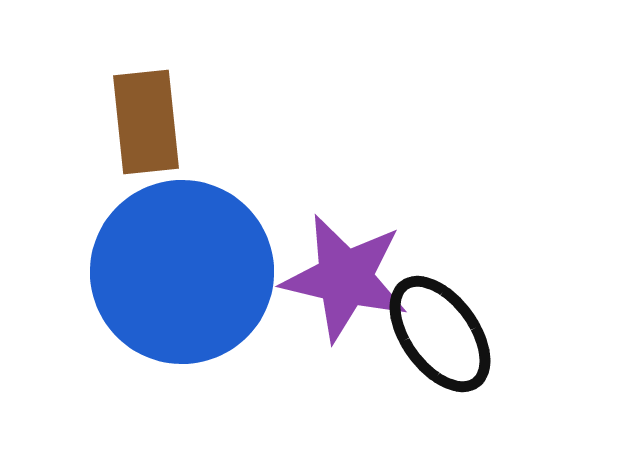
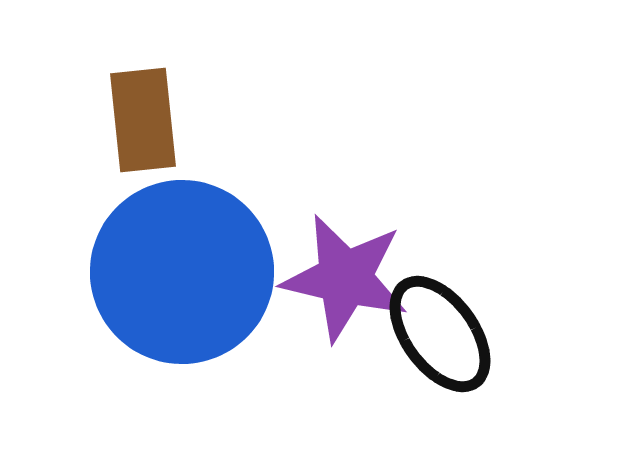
brown rectangle: moved 3 px left, 2 px up
